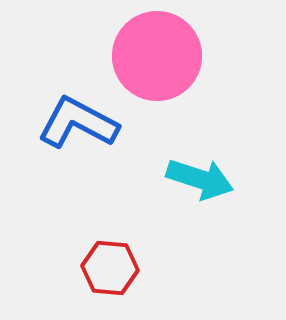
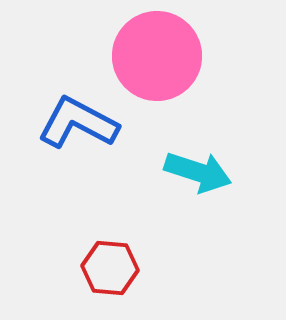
cyan arrow: moved 2 px left, 7 px up
